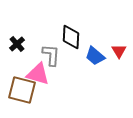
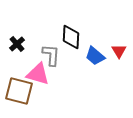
brown square: moved 3 px left, 1 px down
